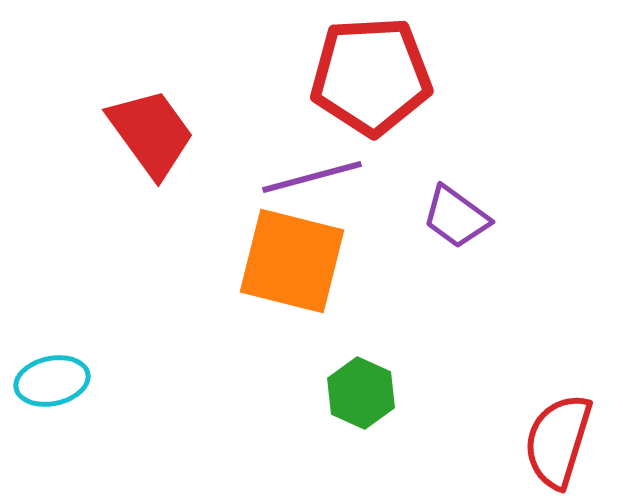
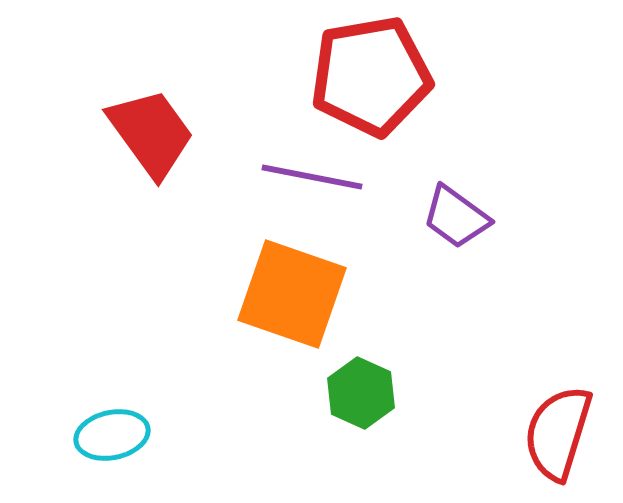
red pentagon: rotated 7 degrees counterclockwise
purple line: rotated 26 degrees clockwise
orange square: moved 33 px down; rotated 5 degrees clockwise
cyan ellipse: moved 60 px right, 54 px down
red semicircle: moved 8 px up
